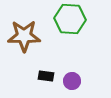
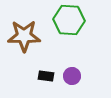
green hexagon: moved 1 px left, 1 px down
purple circle: moved 5 px up
